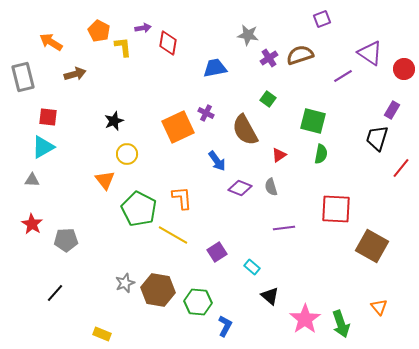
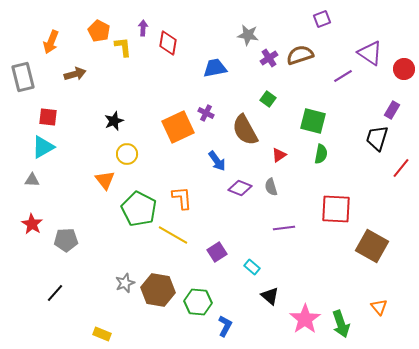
purple arrow at (143, 28): rotated 77 degrees counterclockwise
orange arrow at (51, 42): rotated 100 degrees counterclockwise
